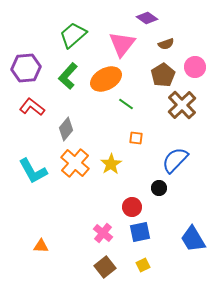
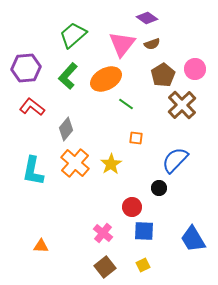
brown semicircle: moved 14 px left
pink circle: moved 2 px down
cyan L-shape: rotated 40 degrees clockwise
blue square: moved 4 px right, 1 px up; rotated 15 degrees clockwise
